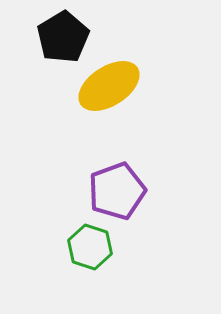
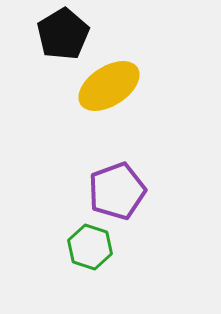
black pentagon: moved 3 px up
